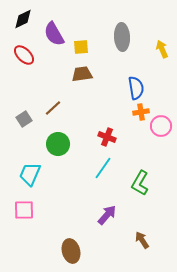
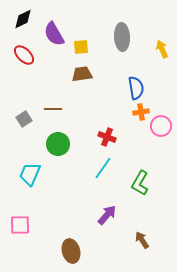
brown line: moved 1 px down; rotated 42 degrees clockwise
pink square: moved 4 px left, 15 px down
